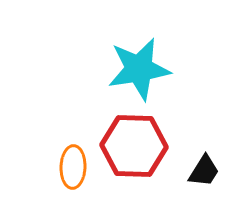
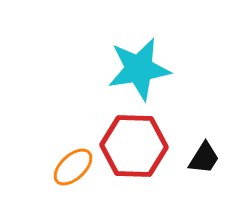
orange ellipse: rotated 45 degrees clockwise
black trapezoid: moved 13 px up
